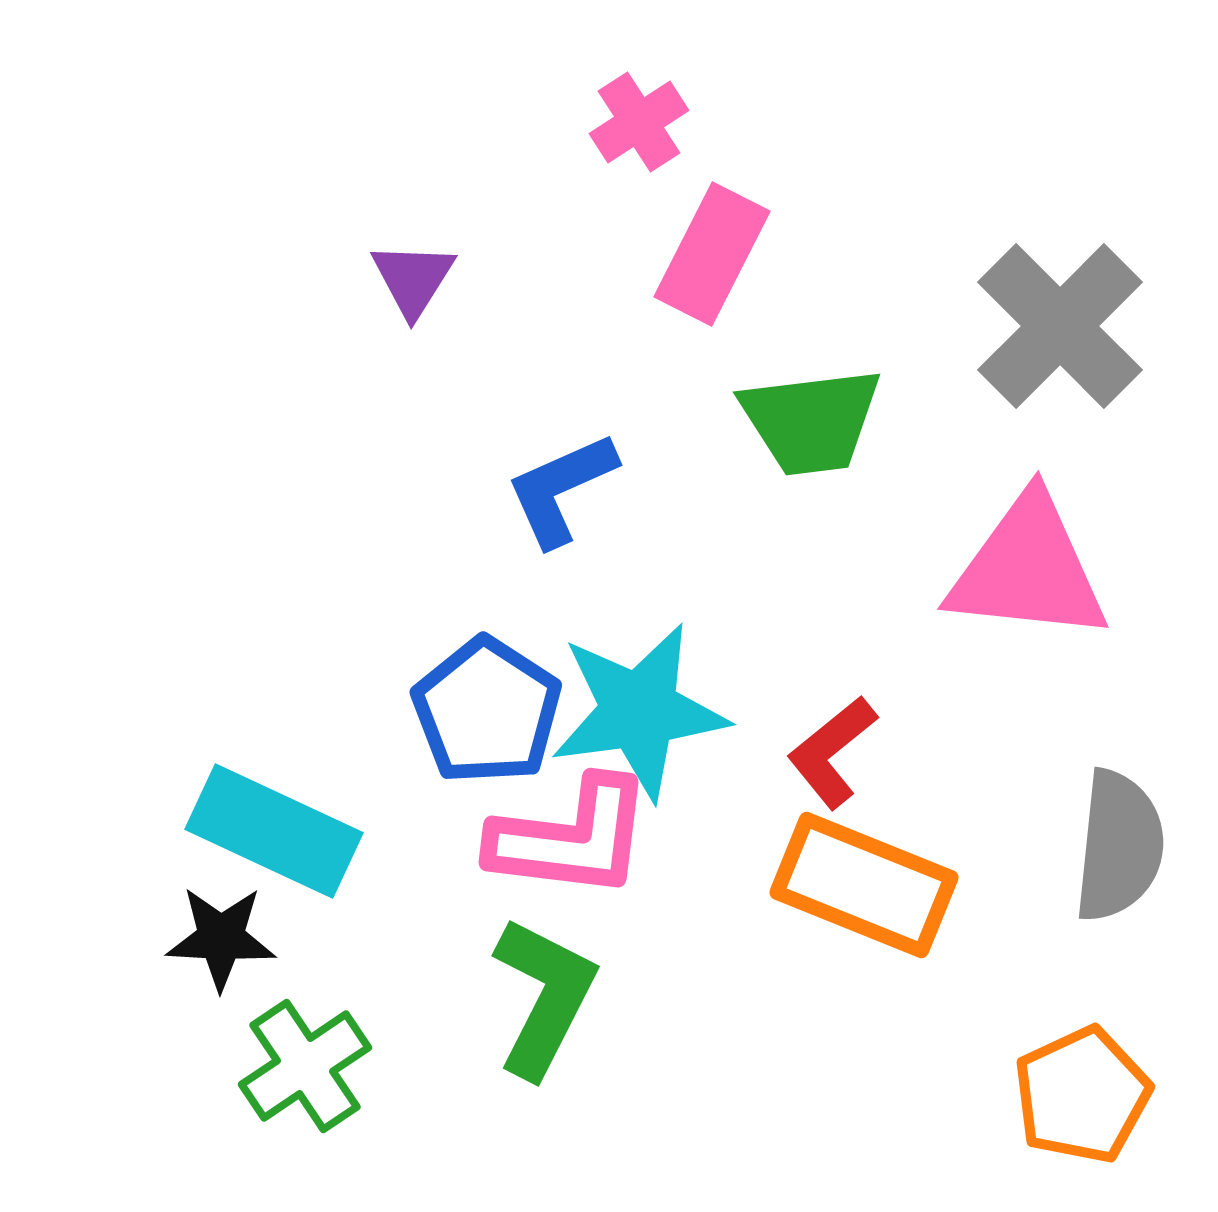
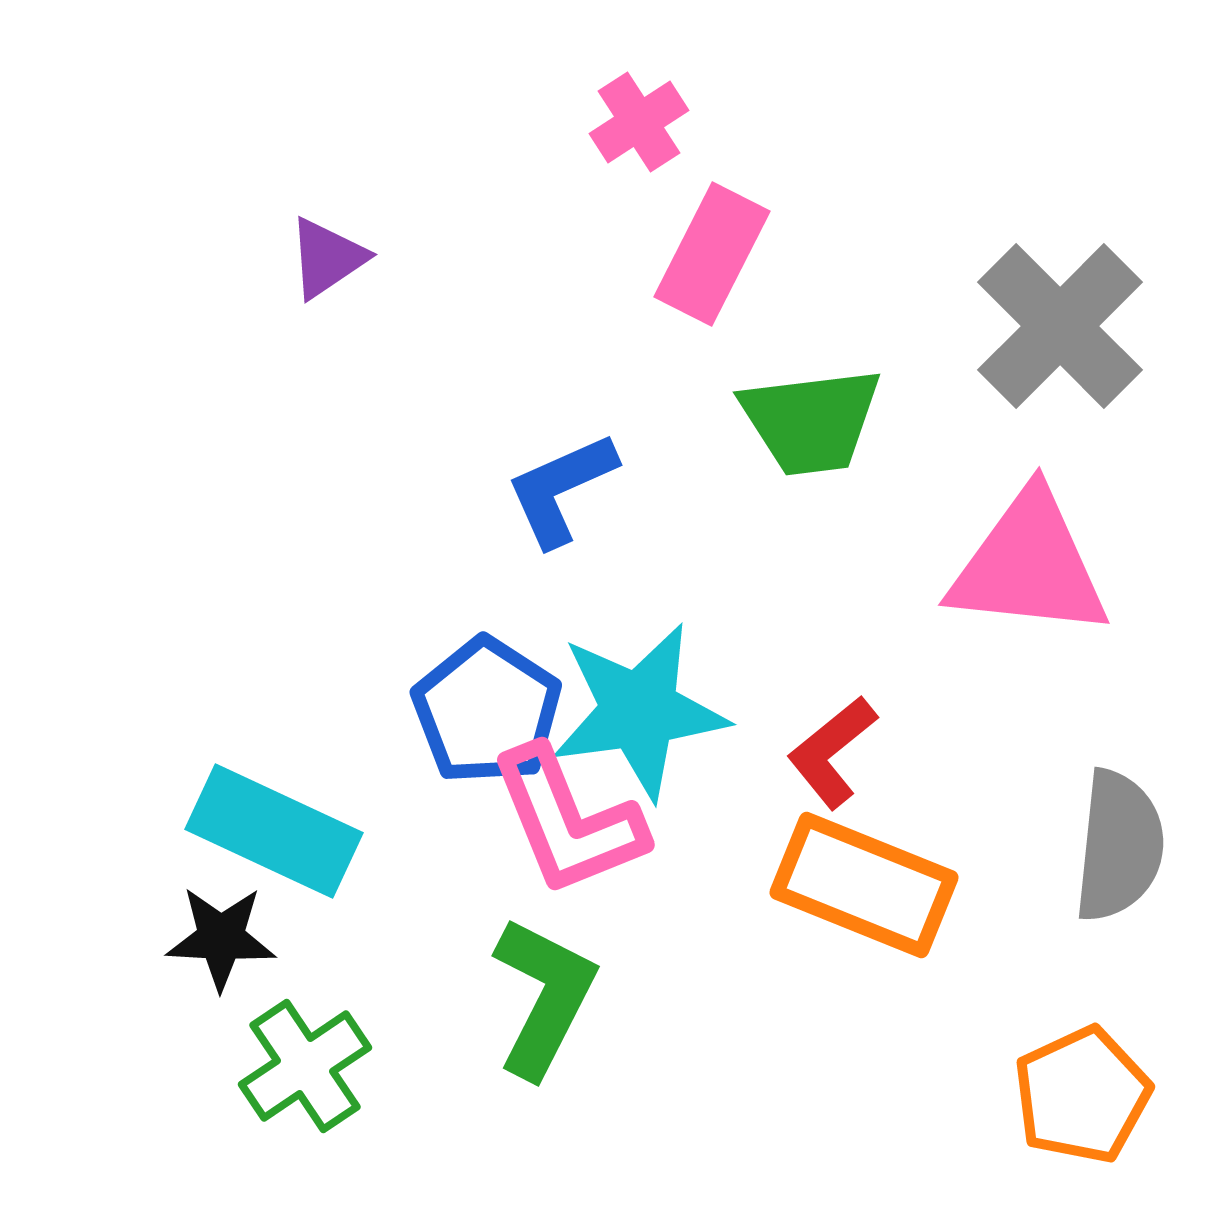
purple triangle: moved 86 px left, 21 px up; rotated 24 degrees clockwise
pink triangle: moved 1 px right, 4 px up
pink L-shape: moved 3 px left, 17 px up; rotated 61 degrees clockwise
